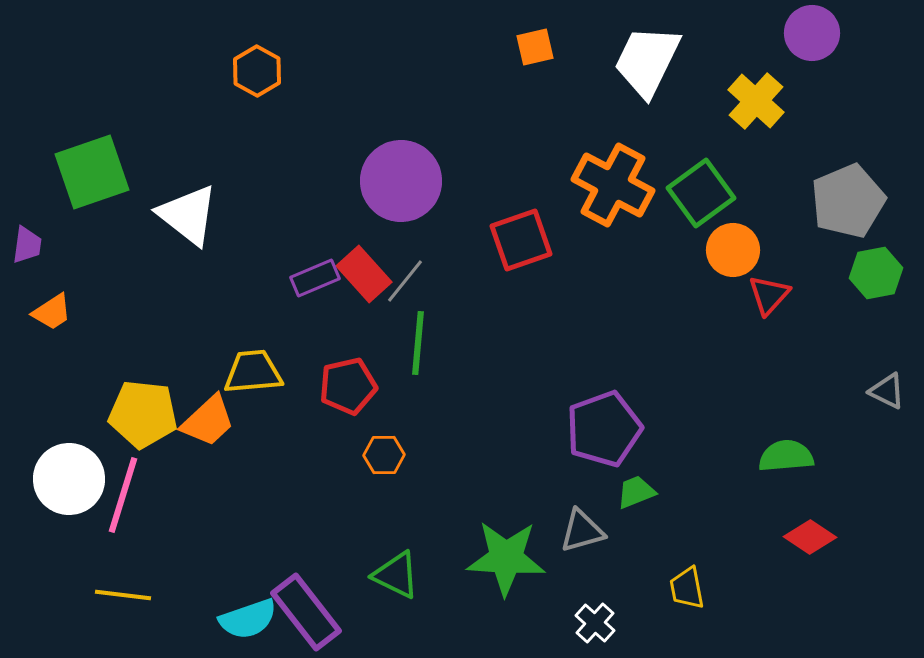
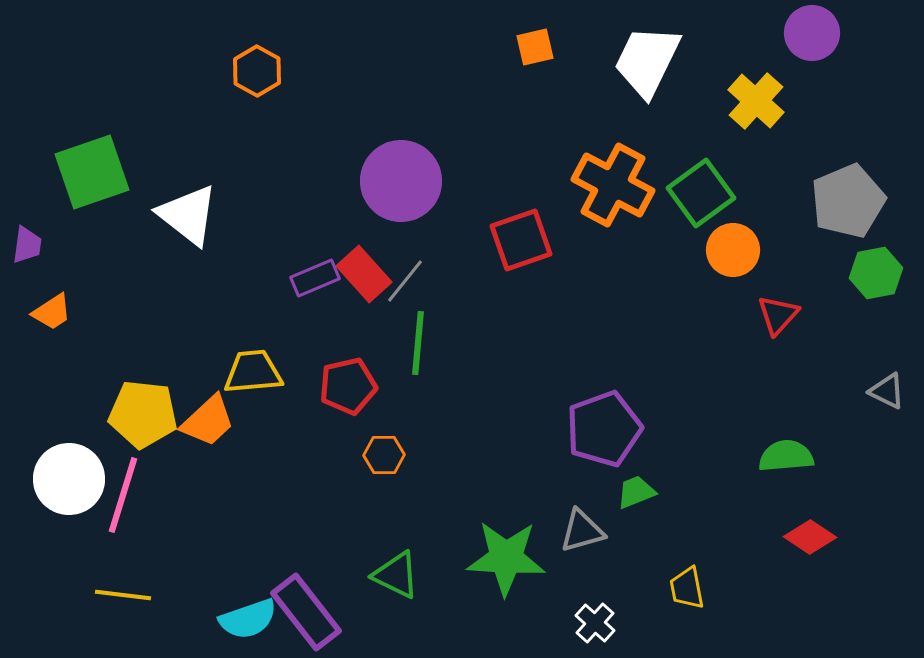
red triangle at (769, 295): moved 9 px right, 20 px down
